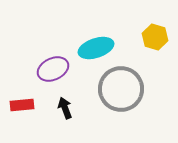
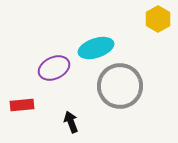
yellow hexagon: moved 3 px right, 18 px up; rotated 15 degrees clockwise
purple ellipse: moved 1 px right, 1 px up
gray circle: moved 1 px left, 3 px up
black arrow: moved 6 px right, 14 px down
